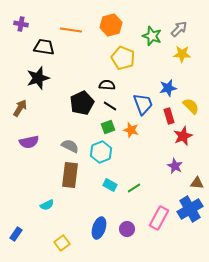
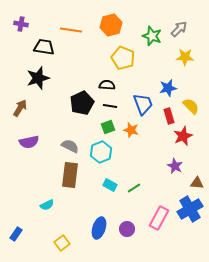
yellow star: moved 3 px right, 3 px down
black line: rotated 24 degrees counterclockwise
